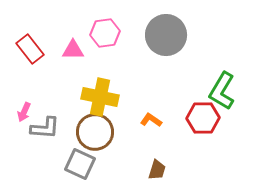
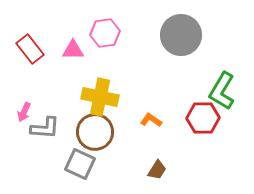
gray circle: moved 15 px right
brown trapezoid: rotated 15 degrees clockwise
